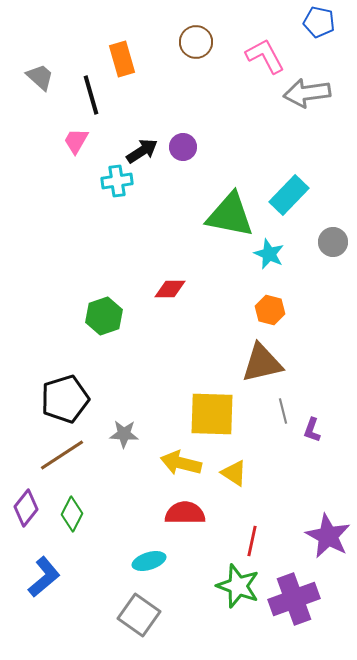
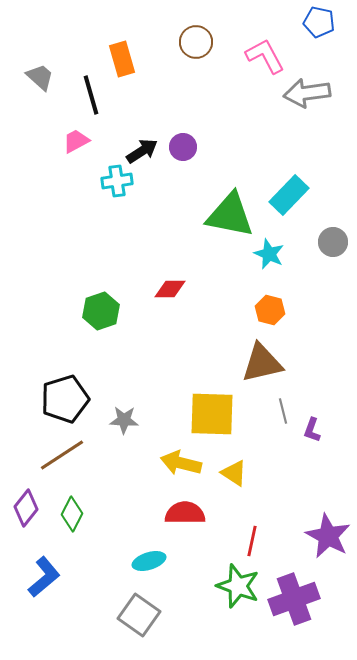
pink trapezoid: rotated 32 degrees clockwise
green hexagon: moved 3 px left, 5 px up
gray star: moved 14 px up
